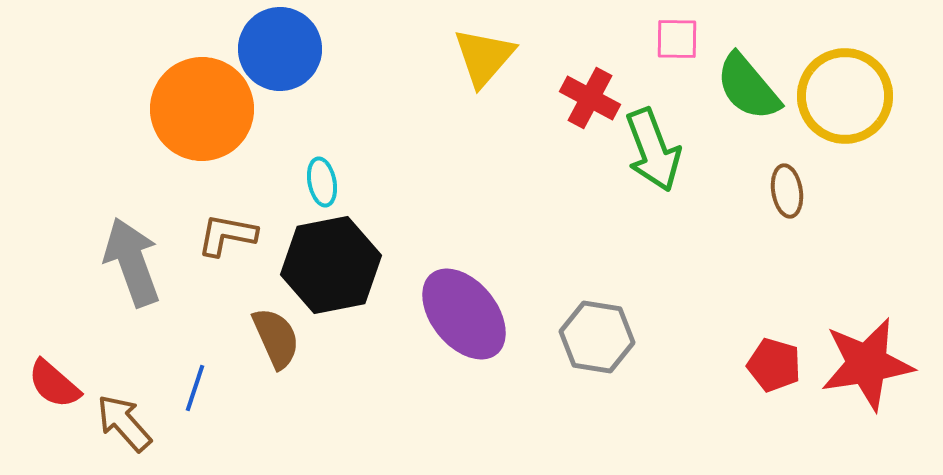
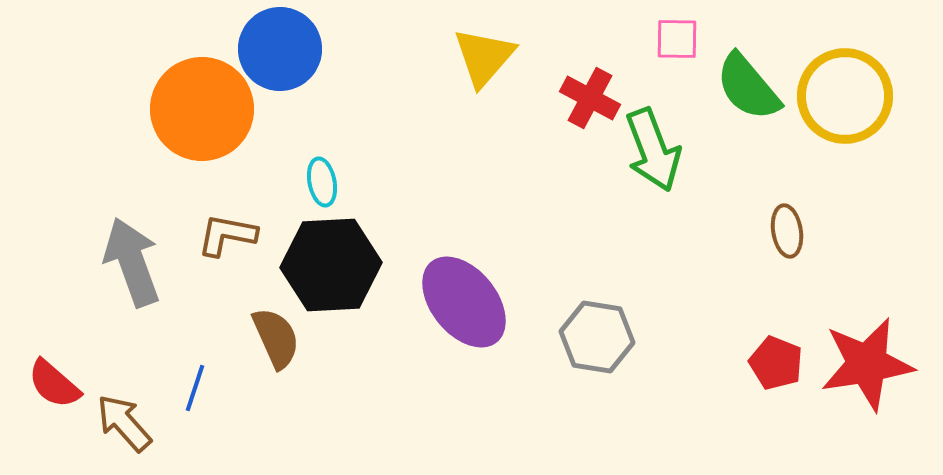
brown ellipse: moved 40 px down
black hexagon: rotated 8 degrees clockwise
purple ellipse: moved 12 px up
red pentagon: moved 2 px right, 2 px up; rotated 6 degrees clockwise
